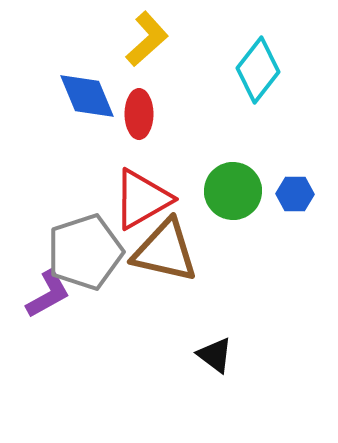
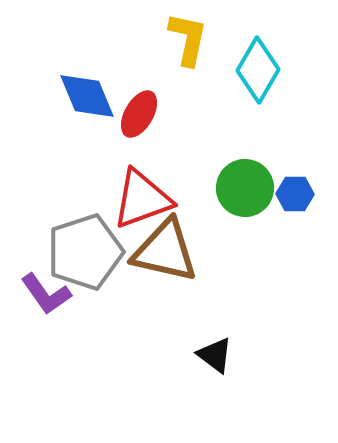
yellow L-shape: moved 41 px right; rotated 36 degrees counterclockwise
cyan diamond: rotated 8 degrees counterclockwise
red ellipse: rotated 30 degrees clockwise
green circle: moved 12 px right, 3 px up
red triangle: rotated 10 degrees clockwise
purple L-shape: moved 2 px left; rotated 84 degrees clockwise
